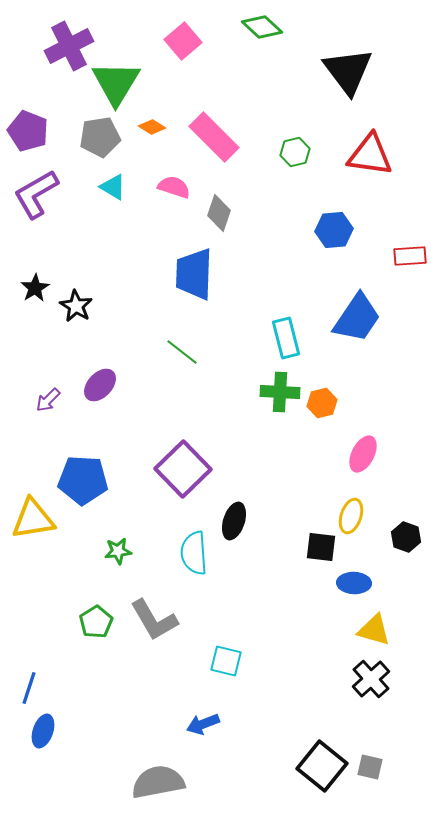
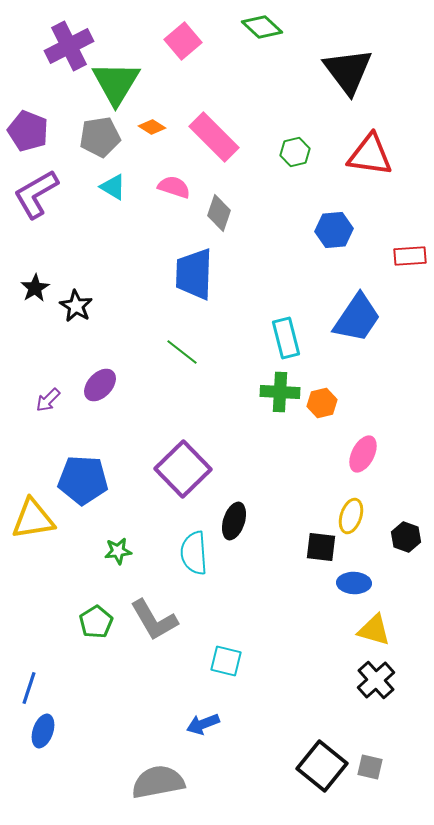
black cross at (371, 679): moved 5 px right, 1 px down
